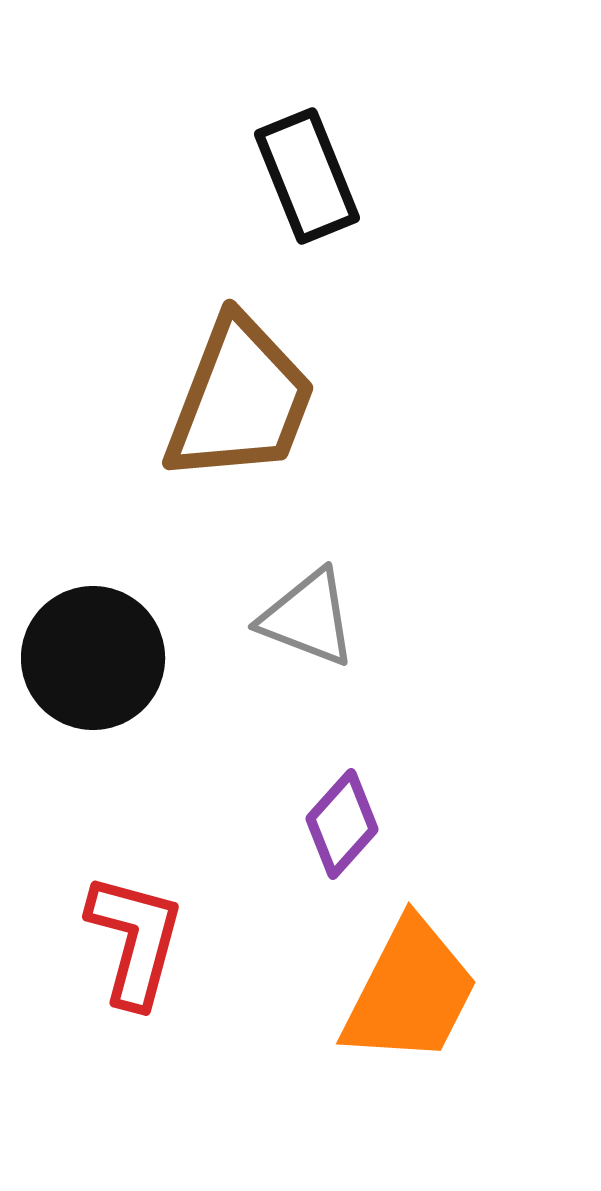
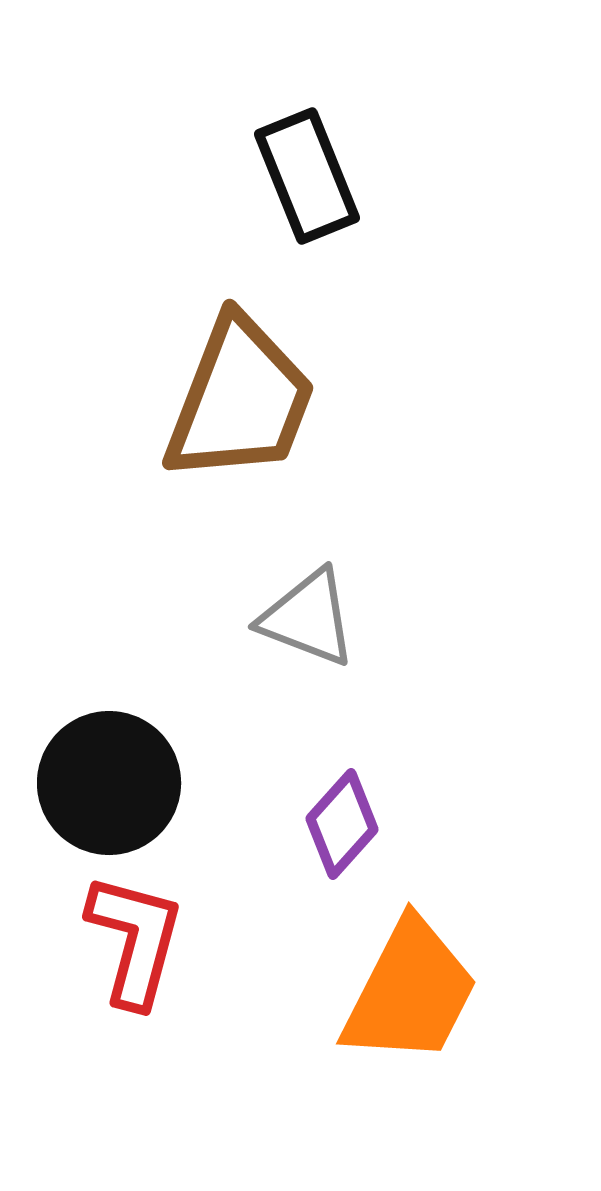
black circle: moved 16 px right, 125 px down
